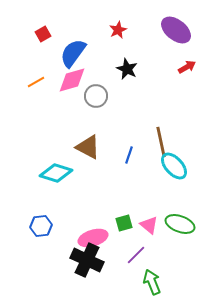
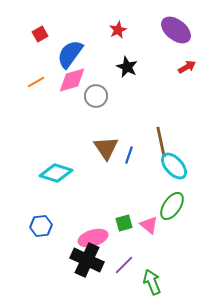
red square: moved 3 px left
blue semicircle: moved 3 px left, 1 px down
black star: moved 2 px up
brown triangle: moved 18 px right, 1 px down; rotated 28 degrees clockwise
green ellipse: moved 8 px left, 18 px up; rotated 76 degrees counterclockwise
purple line: moved 12 px left, 10 px down
